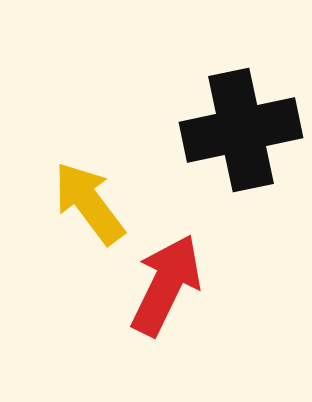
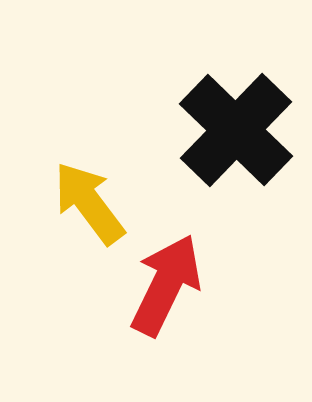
black cross: moved 5 px left; rotated 34 degrees counterclockwise
